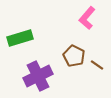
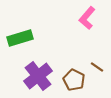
brown pentagon: moved 24 px down
brown line: moved 2 px down
purple cross: rotated 12 degrees counterclockwise
